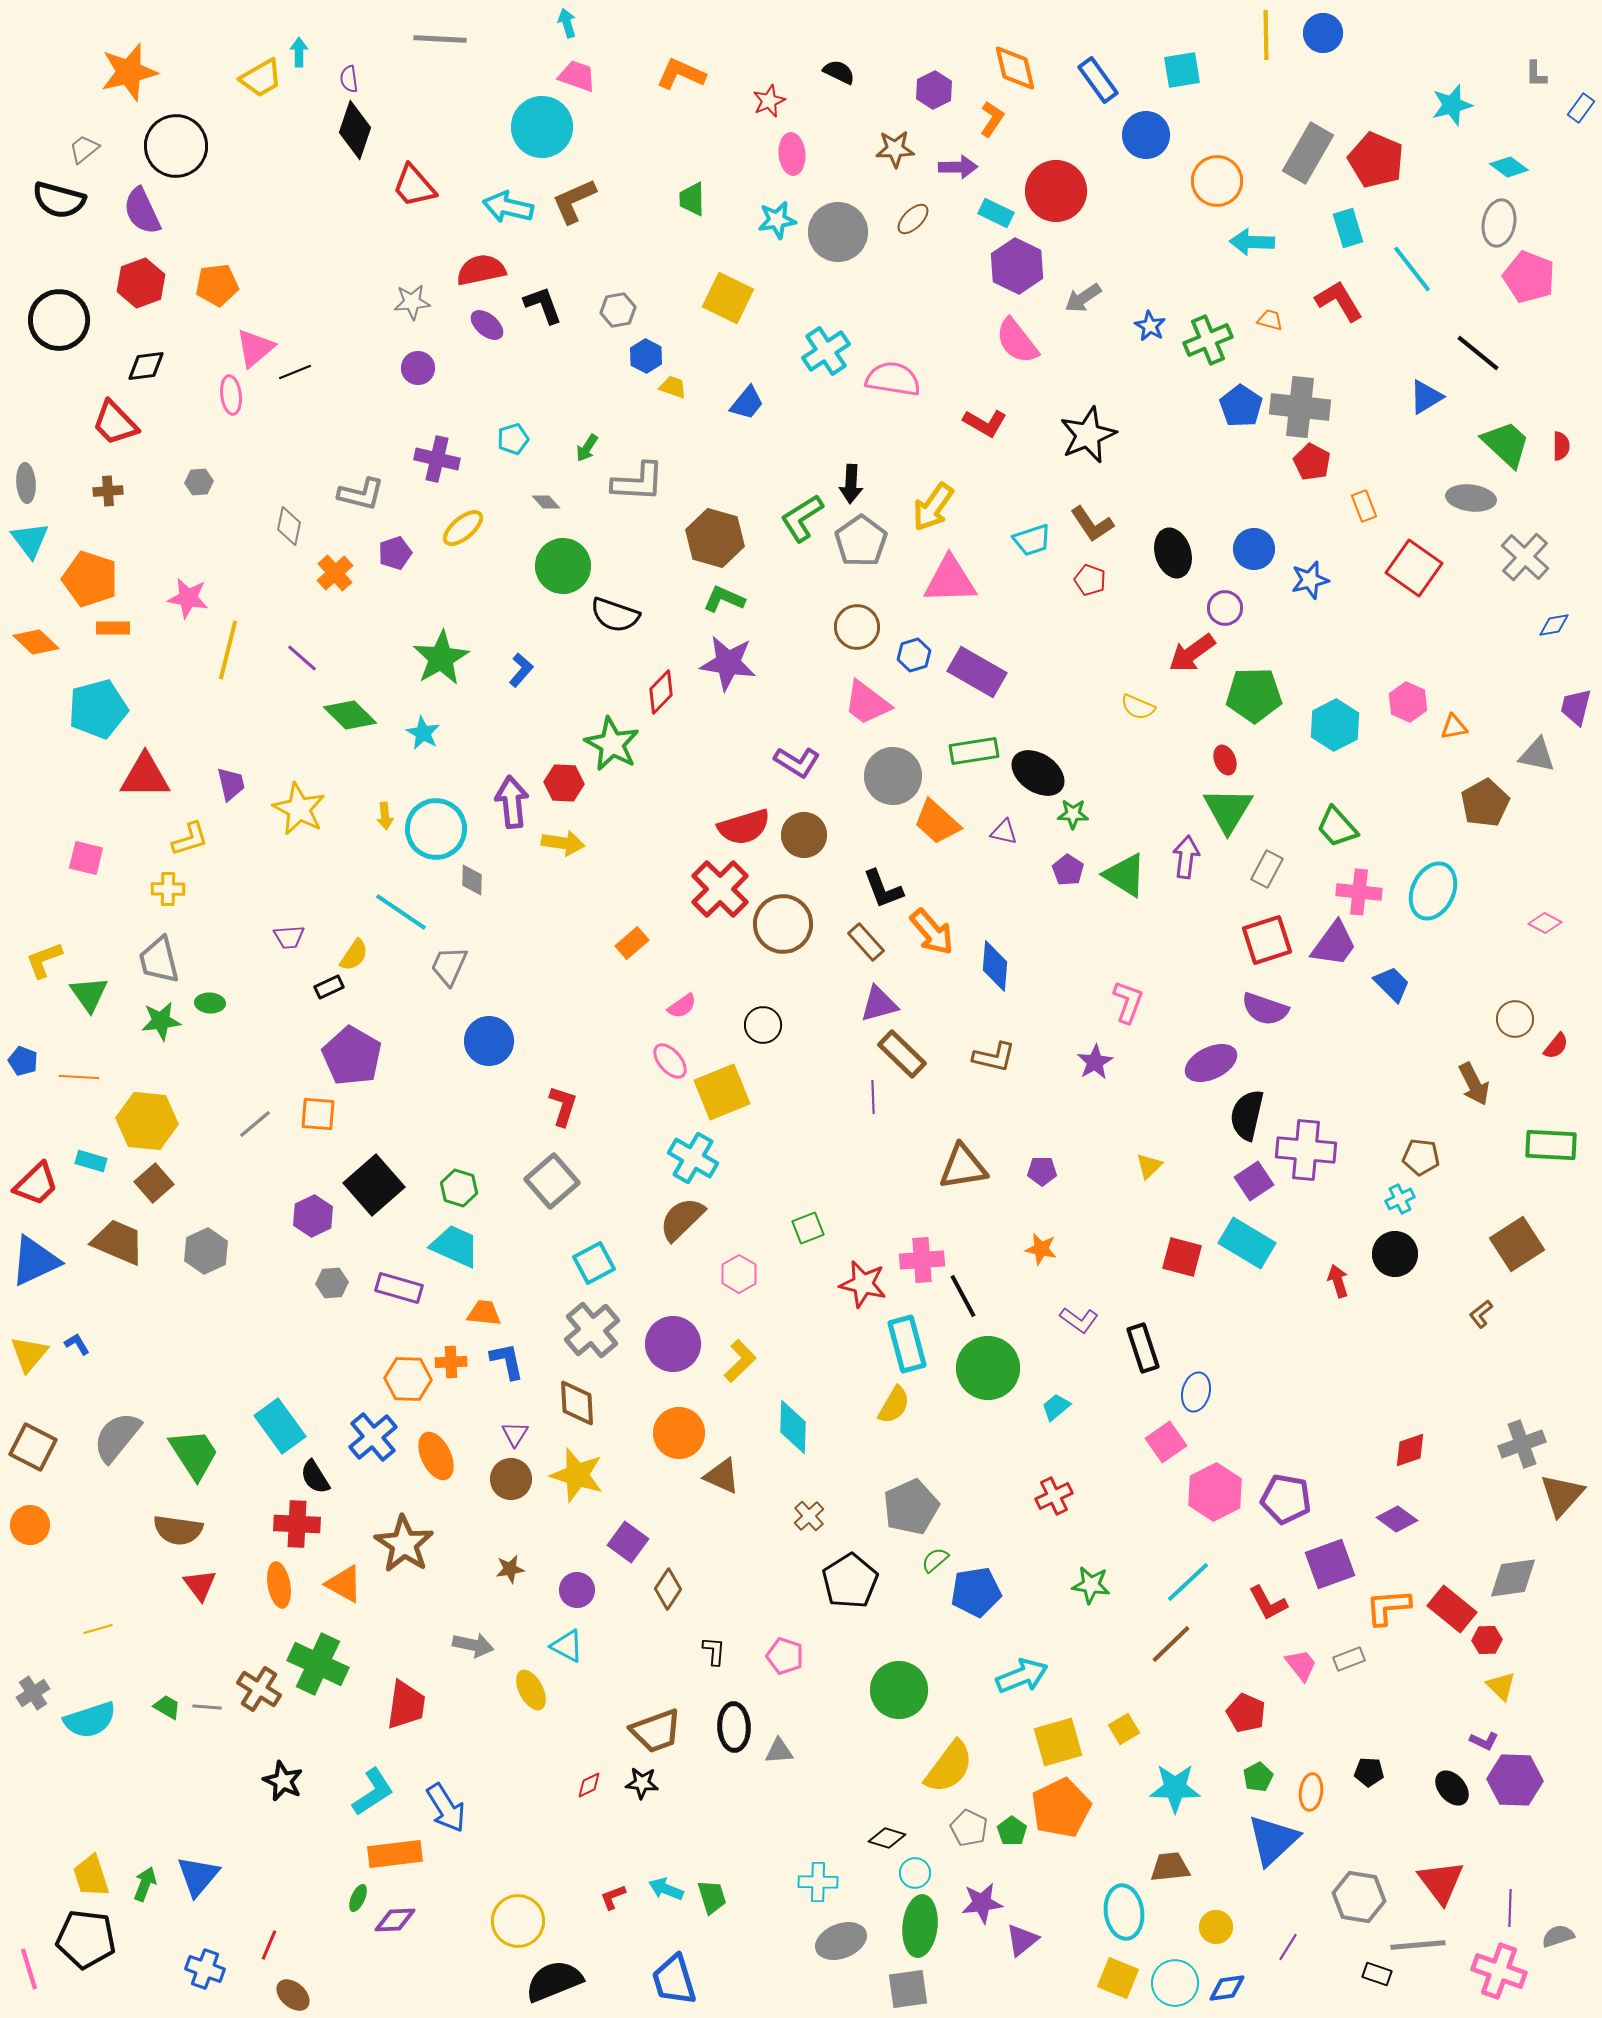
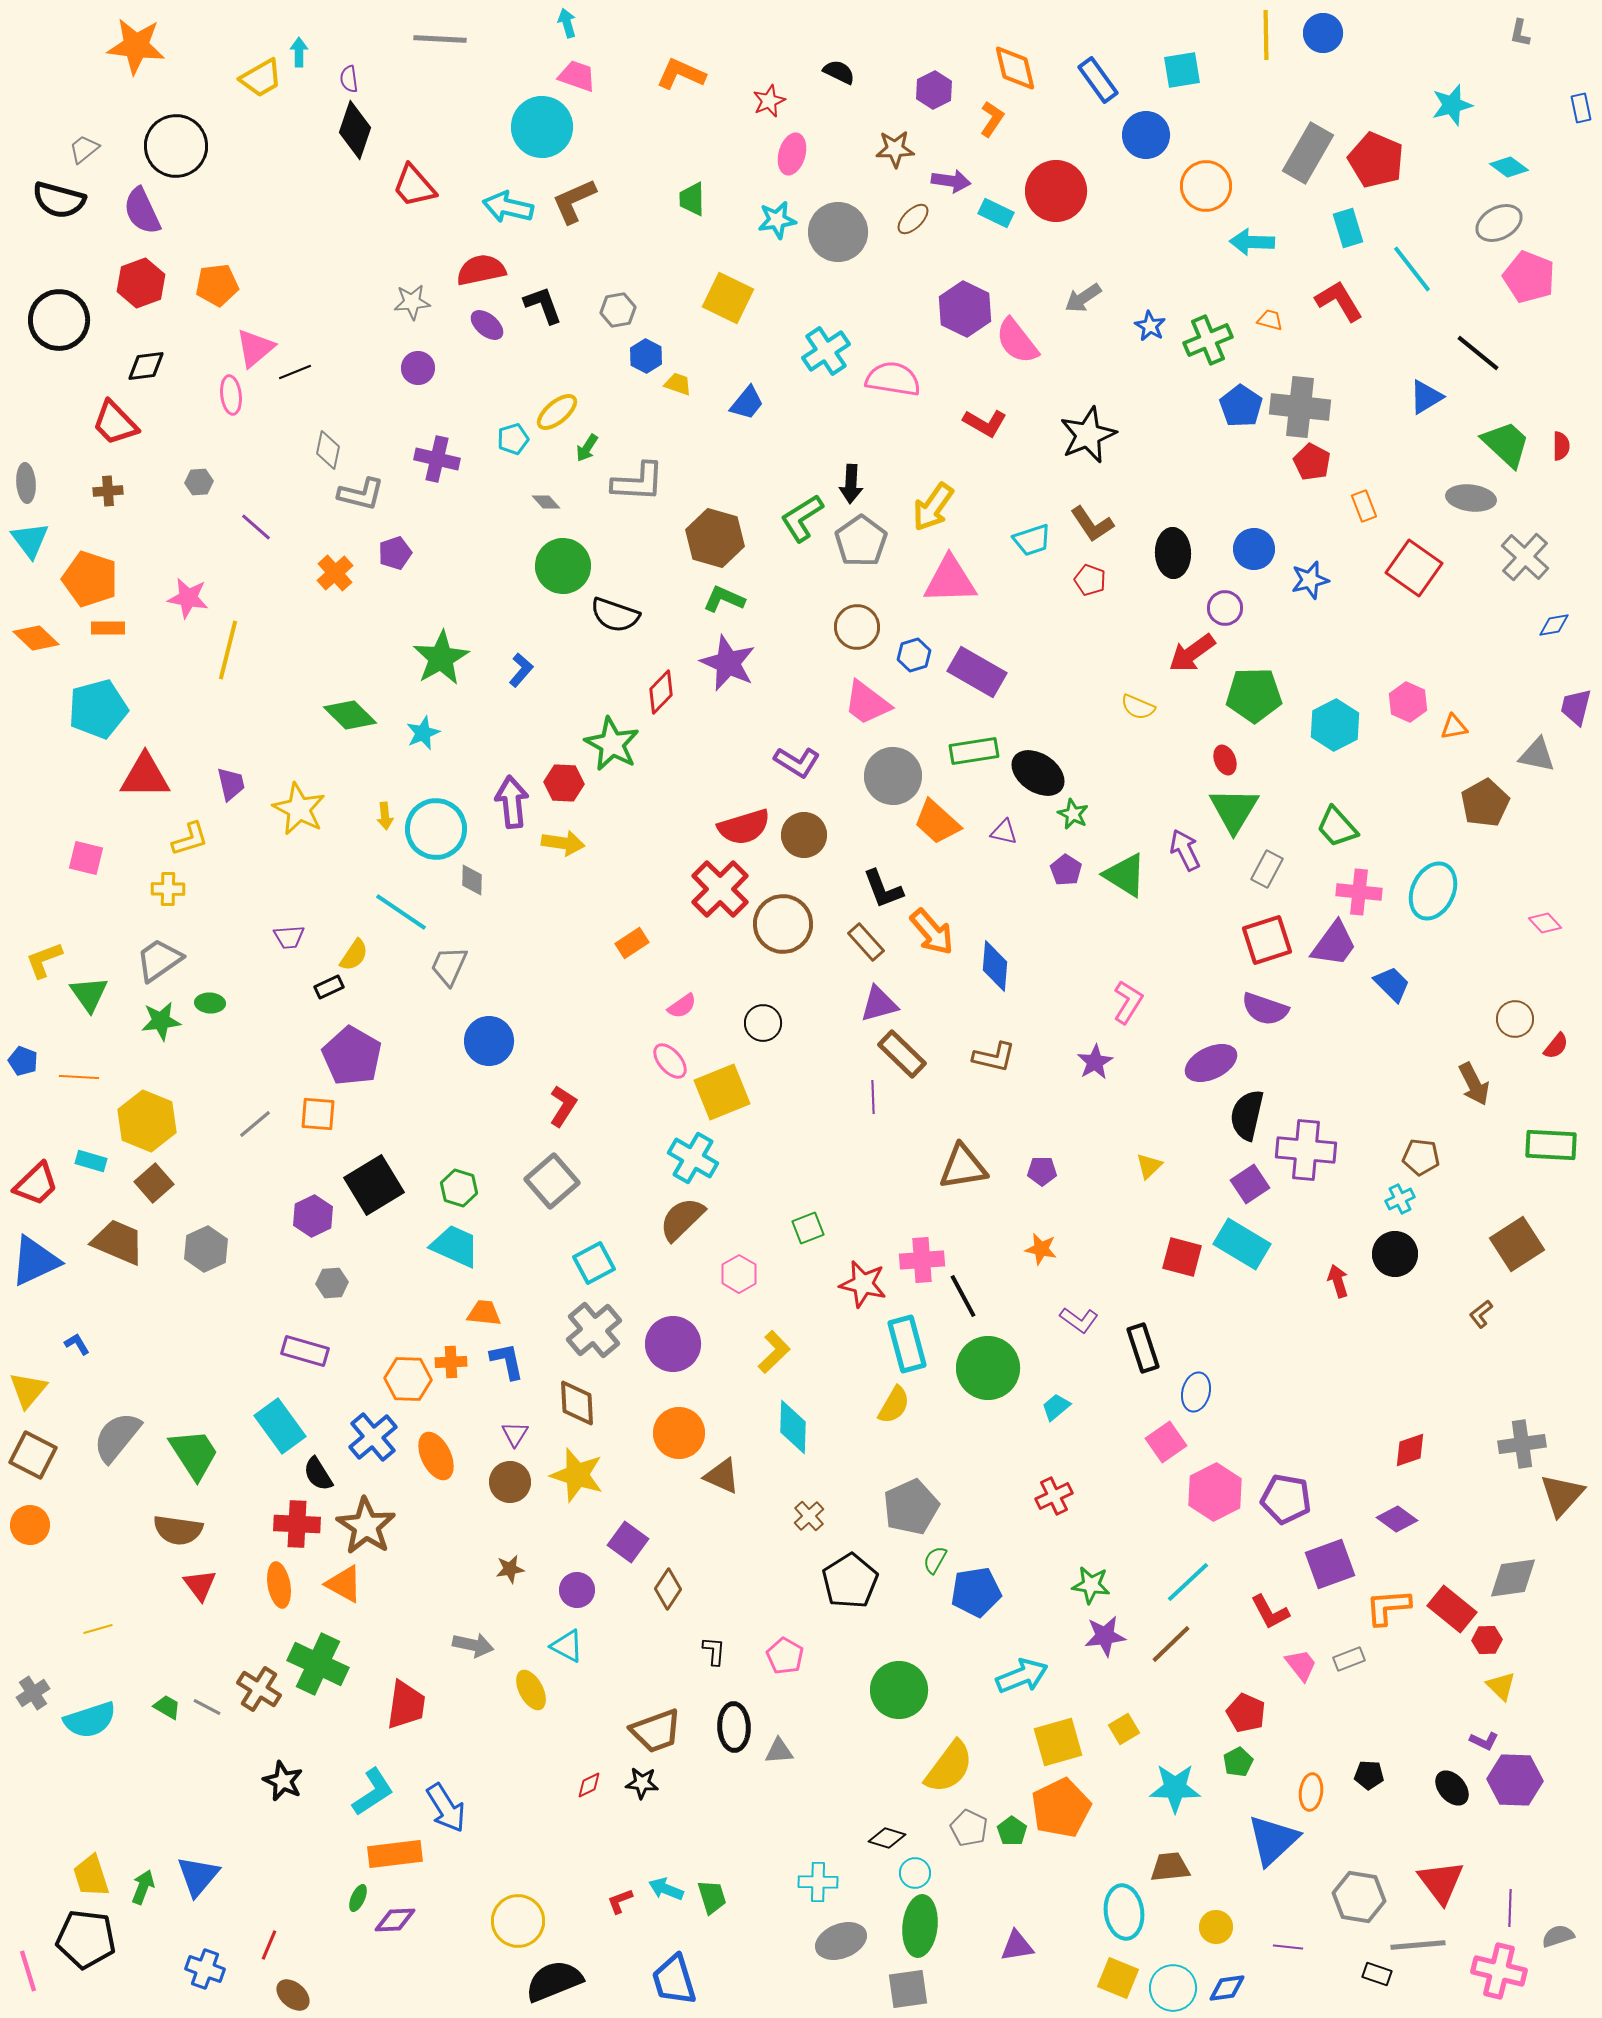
orange star at (129, 72): moved 7 px right, 26 px up; rotated 20 degrees clockwise
gray L-shape at (1536, 74): moved 16 px left, 41 px up; rotated 12 degrees clockwise
blue rectangle at (1581, 108): rotated 48 degrees counterclockwise
pink ellipse at (792, 154): rotated 21 degrees clockwise
purple arrow at (958, 167): moved 7 px left, 14 px down; rotated 9 degrees clockwise
orange circle at (1217, 181): moved 11 px left, 5 px down
gray ellipse at (1499, 223): rotated 51 degrees clockwise
purple hexagon at (1017, 266): moved 52 px left, 43 px down
yellow trapezoid at (673, 387): moved 5 px right, 3 px up
gray diamond at (289, 526): moved 39 px right, 76 px up
yellow ellipse at (463, 528): moved 94 px right, 116 px up
black ellipse at (1173, 553): rotated 15 degrees clockwise
orange rectangle at (113, 628): moved 5 px left
orange diamond at (36, 642): moved 4 px up
purple line at (302, 658): moved 46 px left, 131 px up
purple star at (728, 663): rotated 16 degrees clockwise
cyan star at (423, 733): rotated 20 degrees clockwise
green triangle at (1228, 810): moved 6 px right
green star at (1073, 814): rotated 24 degrees clockwise
purple arrow at (1186, 857): moved 1 px left, 7 px up; rotated 33 degrees counterclockwise
purple pentagon at (1068, 870): moved 2 px left
pink diamond at (1545, 923): rotated 20 degrees clockwise
orange rectangle at (632, 943): rotated 8 degrees clockwise
gray trapezoid at (159, 960): rotated 69 degrees clockwise
pink L-shape at (1128, 1002): rotated 12 degrees clockwise
black circle at (763, 1025): moved 2 px up
red L-shape at (563, 1106): rotated 15 degrees clockwise
yellow hexagon at (147, 1121): rotated 16 degrees clockwise
purple square at (1254, 1181): moved 4 px left, 3 px down
black square at (374, 1185): rotated 10 degrees clockwise
cyan rectangle at (1247, 1243): moved 5 px left, 1 px down
gray hexagon at (206, 1251): moved 2 px up
purple rectangle at (399, 1288): moved 94 px left, 63 px down
gray cross at (592, 1330): moved 2 px right
yellow triangle at (29, 1354): moved 1 px left, 36 px down
yellow L-shape at (740, 1361): moved 34 px right, 9 px up
gray cross at (1522, 1444): rotated 12 degrees clockwise
brown square at (33, 1447): moved 8 px down
black semicircle at (315, 1477): moved 3 px right, 3 px up
brown circle at (511, 1479): moved 1 px left, 3 px down
brown star at (404, 1544): moved 38 px left, 18 px up
green semicircle at (935, 1560): rotated 20 degrees counterclockwise
red L-shape at (1268, 1603): moved 2 px right, 9 px down
pink pentagon at (785, 1656): rotated 12 degrees clockwise
gray line at (207, 1707): rotated 24 degrees clockwise
black pentagon at (1369, 1772): moved 3 px down
green pentagon at (1258, 1777): moved 20 px left, 15 px up
green arrow at (145, 1884): moved 2 px left, 3 px down
red L-shape at (613, 1897): moved 7 px right, 4 px down
purple star at (982, 1903): moved 123 px right, 267 px up
purple triangle at (1022, 1940): moved 5 px left, 6 px down; rotated 30 degrees clockwise
purple line at (1288, 1947): rotated 64 degrees clockwise
pink line at (29, 1969): moved 1 px left, 2 px down
pink cross at (1499, 1971): rotated 6 degrees counterclockwise
cyan circle at (1175, 1983): moved 2 px left, 5 px down
